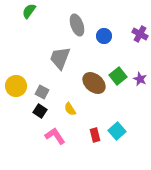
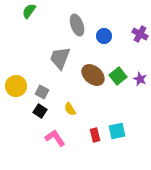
brown ellipse: moved 1 px left, 8 px up
cyan square: rotated 30 degrees clockwise
pink L-shape: moved 2 px down
